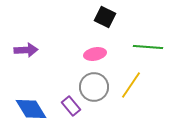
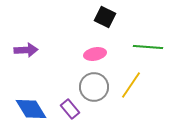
purple rectangle: moved 1 px left, 3 px down
